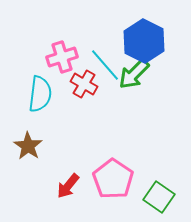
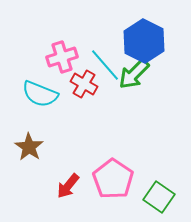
cyan semicircle: rotated 105 degrees clockwise
brown star: moved 1 px right, 1 px down
